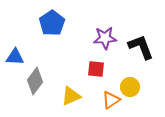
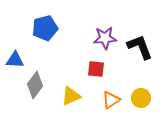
blue pentagon: moved 7 px left, 5 px down; rotated 20 degrees clockwise
black L-shape: moved 1 px left
blue triangle: moved 3 px down
gray diamond: moved 4 px down
yellow circle: moved 11 px right, 11 px down
